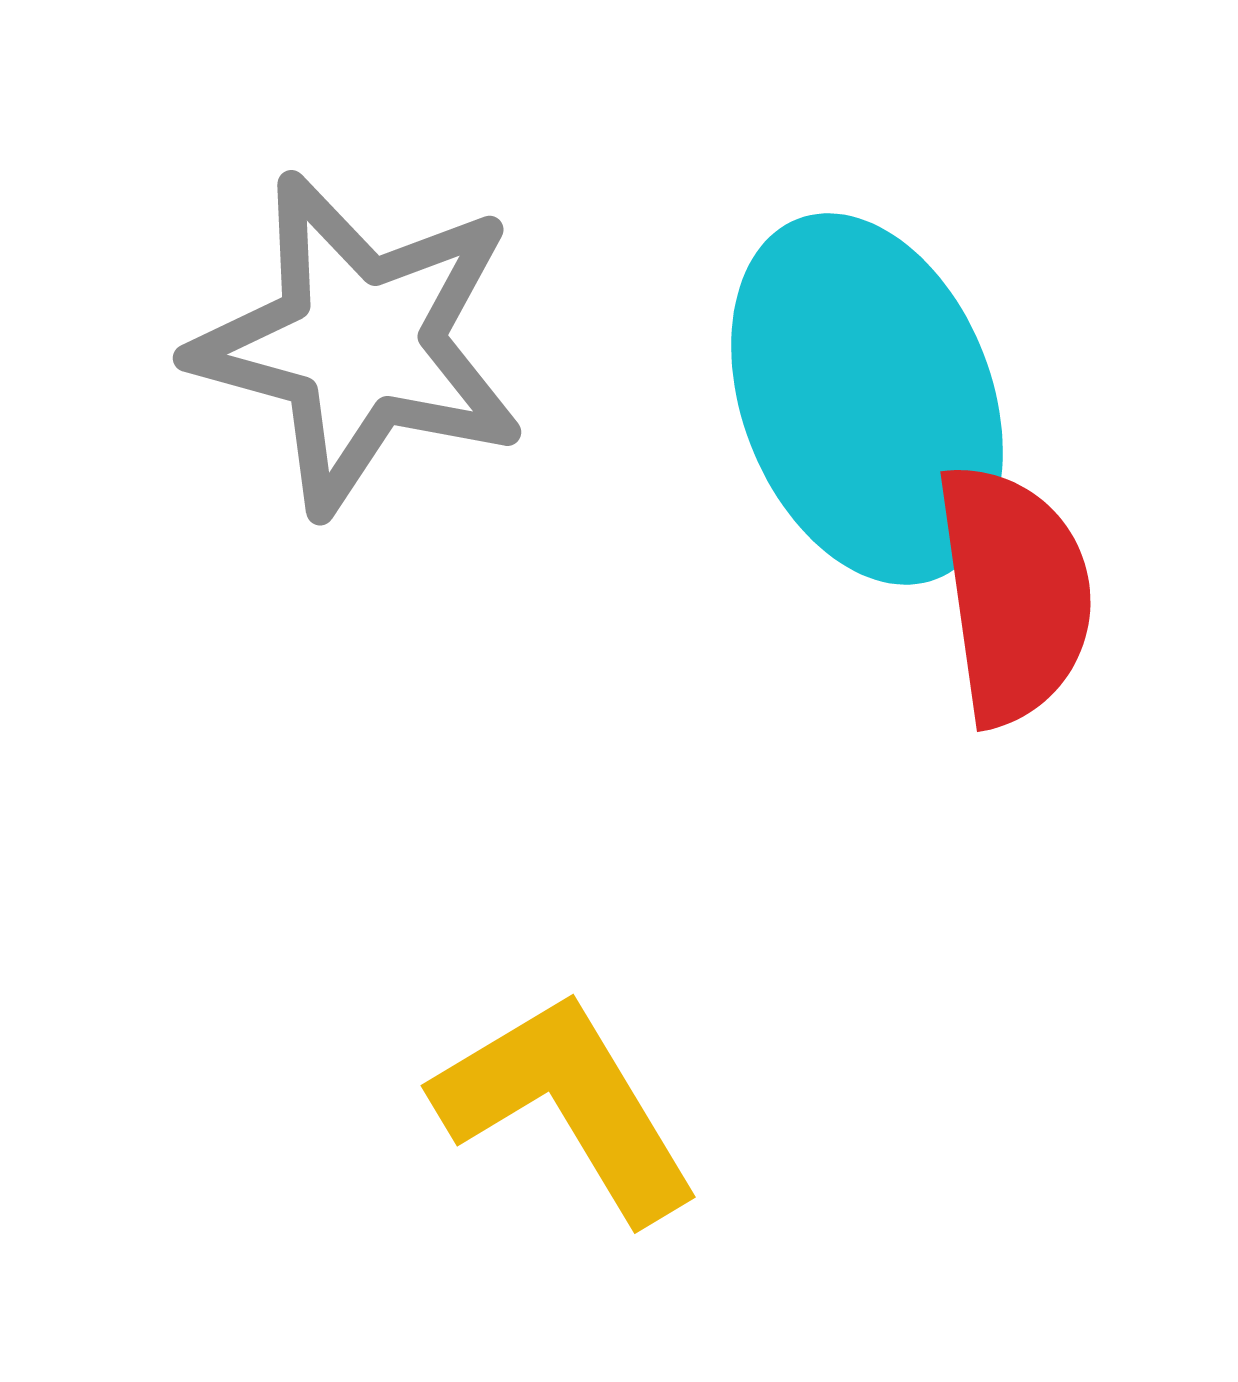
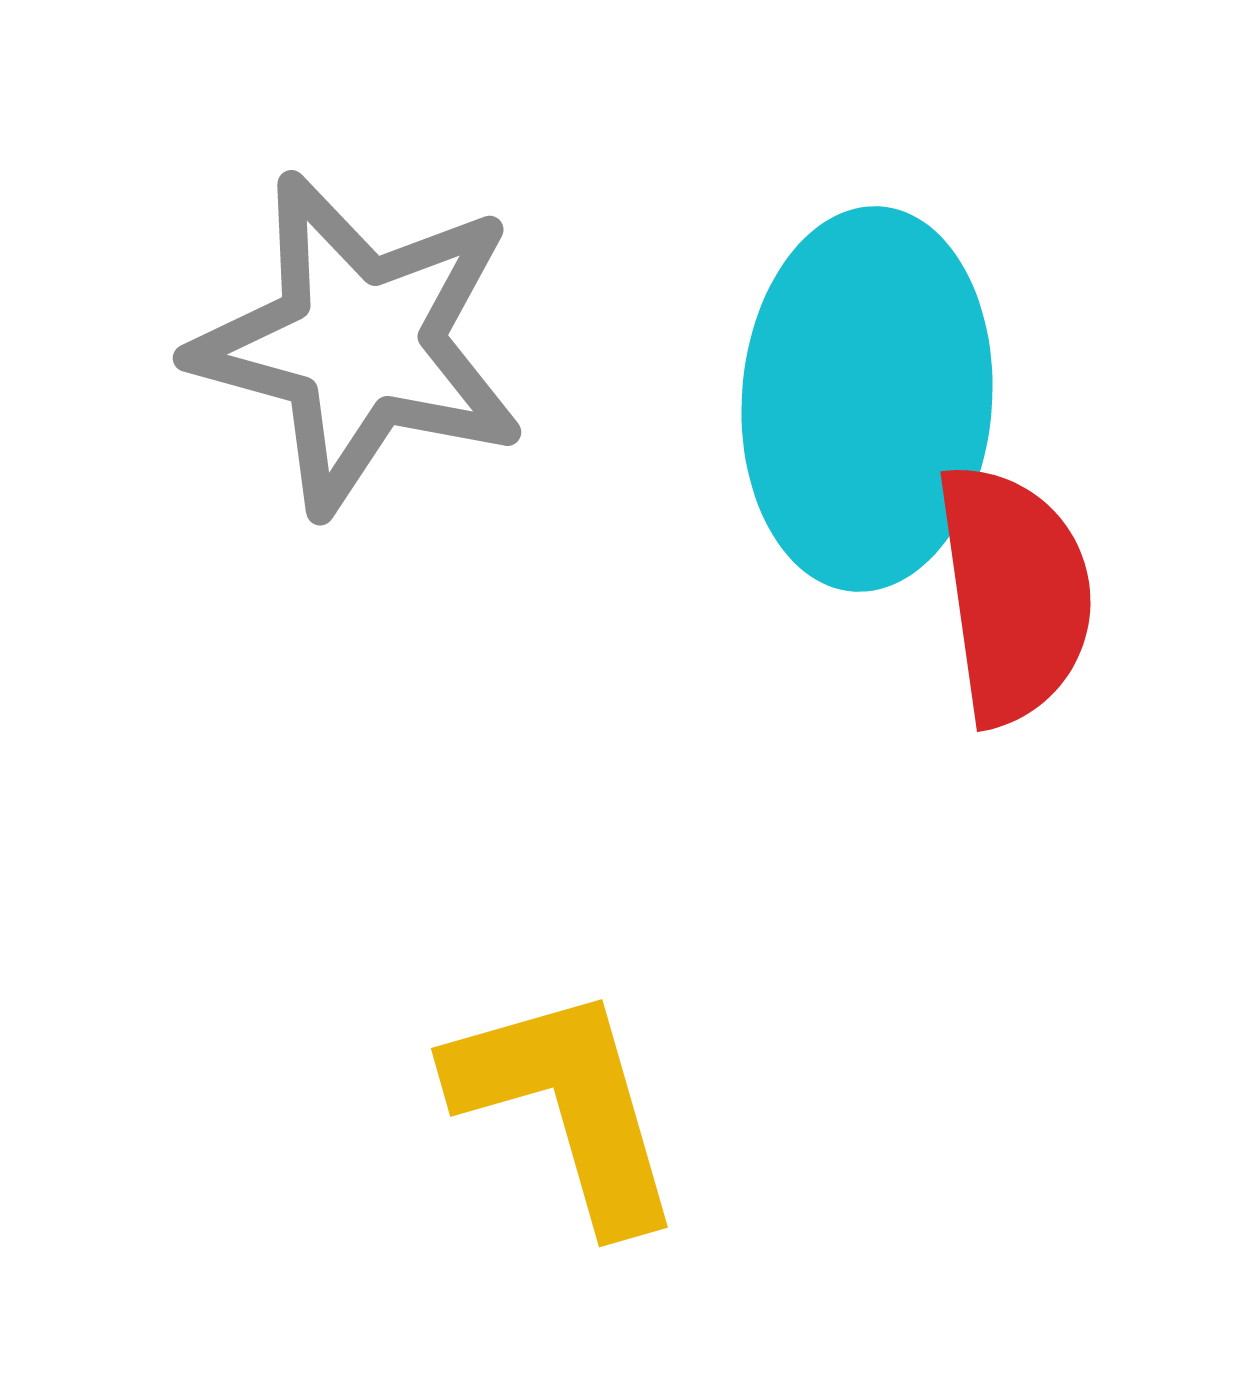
cyan ellipse: rotated 25 degrees clockwise
yellow L-shape: rotated 15 degrees clockwise
